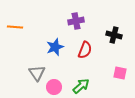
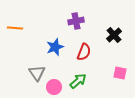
orange line: moved 1 px down
black cross: rotated 35 degrees clockwise
red semicircle: moved 1 px left, 2 px down
green arrow: moved 3 px left, 5 px up
